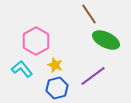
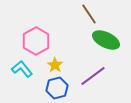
yellow star: rotated 14 degrees clockwise
